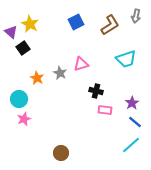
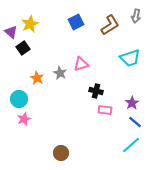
yellow star: rotated 18 degrees clockwise
cyan trapezoid: moved 4 px right, 1 px up
